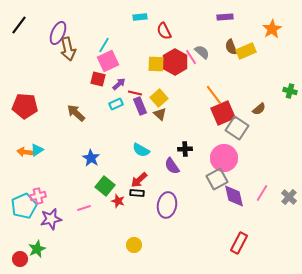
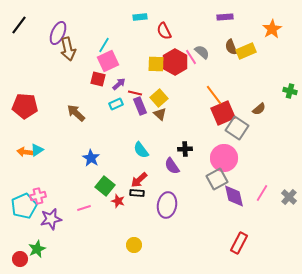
cyan semicircle at (141, 150): rotated 24 degrees clockwise
